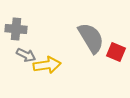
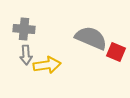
gray cross: moved 8 px right
gray semicircle: rotated 36 degrees counterclockwise
gray arrow: rotated 60 degrees clockwise
